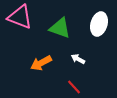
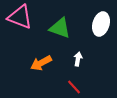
white ellipse: moved 2 px right
white arrow: rotated 72 degrees clockwise
